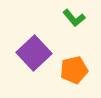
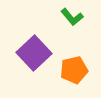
green L-shape: moved 2 px left, 1 px up
